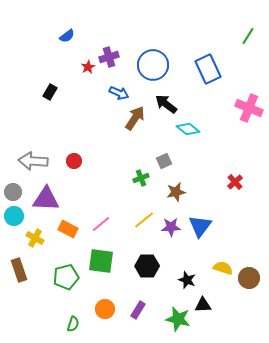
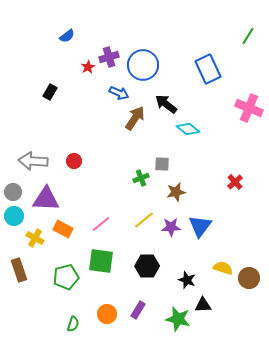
blue circle: moved 10 px left
gray square: moved 2 px left, 3 px down; rotated 28 degrees clockwise
orange rectangle: moved 5 px left
orange circle: moved 2 px right, 5 px down
